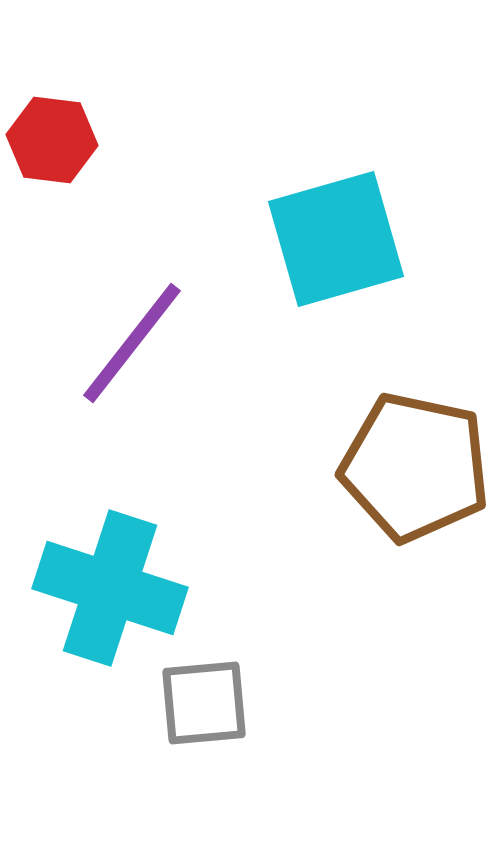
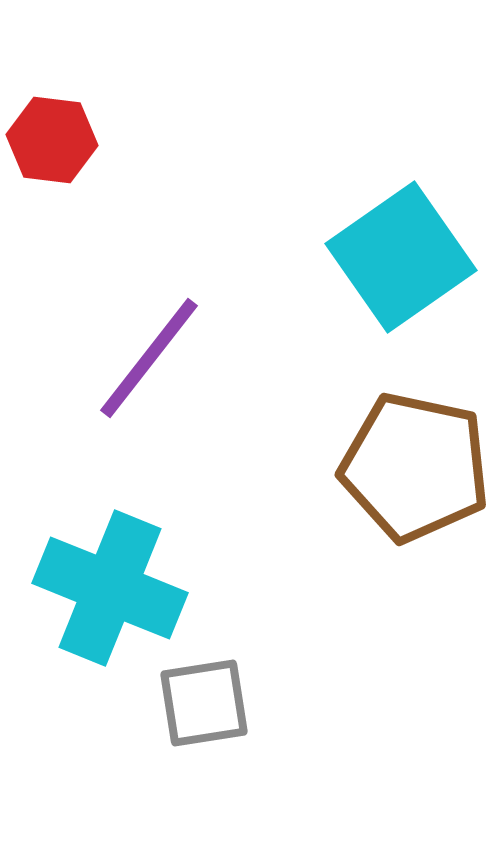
cyan square: moved 65 px right, 18 px down; rotated 19 degrees counterclockwise
purple line: moved 17 px right, 15 px down
cyan cross: rotated 4 degrees clockwise
gray square: rotated 4 degrees counterclockwise
